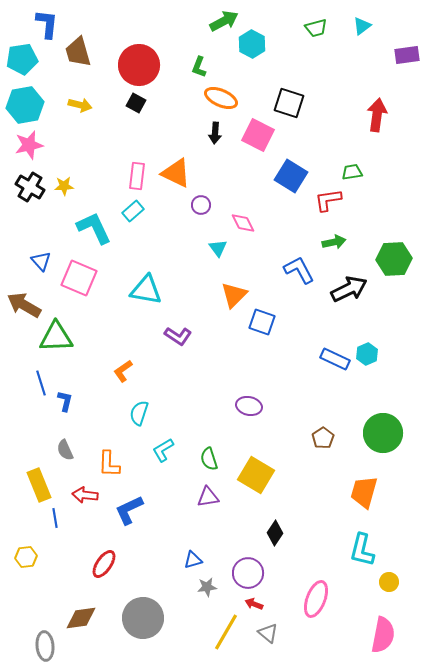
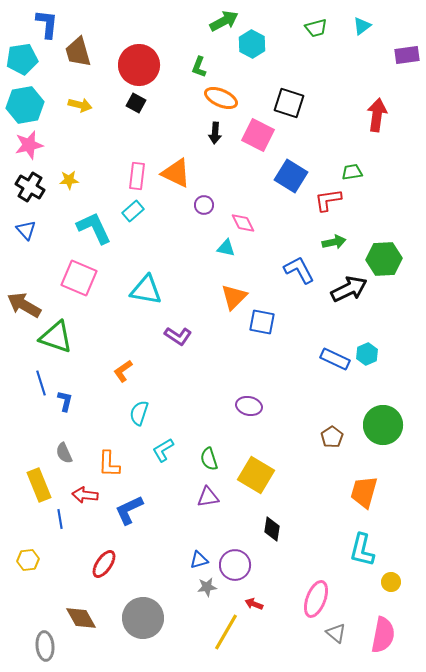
yellow star at (64, 186): moved 5 px right, 6 px up
purple circle at (201, 205): moved 3 px right
cyan triangle at (218, 248): moved 8 px right; rotated 42 degrees counterclockwise
green hexagon at (394, 259): moved 10 px left
blue triangle at (41, 261): moved 15 px left, 31 px up
orange triangle at (234, 295): moved 2 px down
blue square at (262, 322): rotated 8 degrees counterclockwise
green triangle at (56, 337): rotated 21 degrees clockwise
green circle at (383, 433): moved 8 px up
brown pentagon at (323, 438): moved 9 px right, 1 px up
gray semicircle at (65, 450): moved 1 px left, 3 px down
blue line at (55, 518): moved 5 px right, 1 px down
black diamond at (275, 533): moved 3 px left, 4 px up; rotated 25 degrees counterclockwise
yellow hexagon at (26, 557): moved 2 px right, 3 px down
blue triangle at (193, 560): moved 6 px right
purple circle at (248, 573): moved 13 px left, 8 px up
yellow circle at (389, 582): moved 2 px right
brown diamond at (81, 618): rotated 68 degrees clockwise
gray triangle at (268, 633): moved 68 px right
